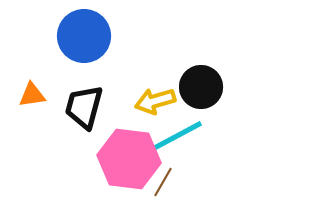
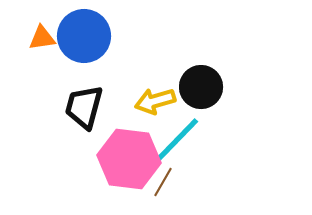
orange triangle: moved 10 px right, 57 px up
cyan line: moved 1 px right, 4 px down; rotated 18 degrees counterclockwise
